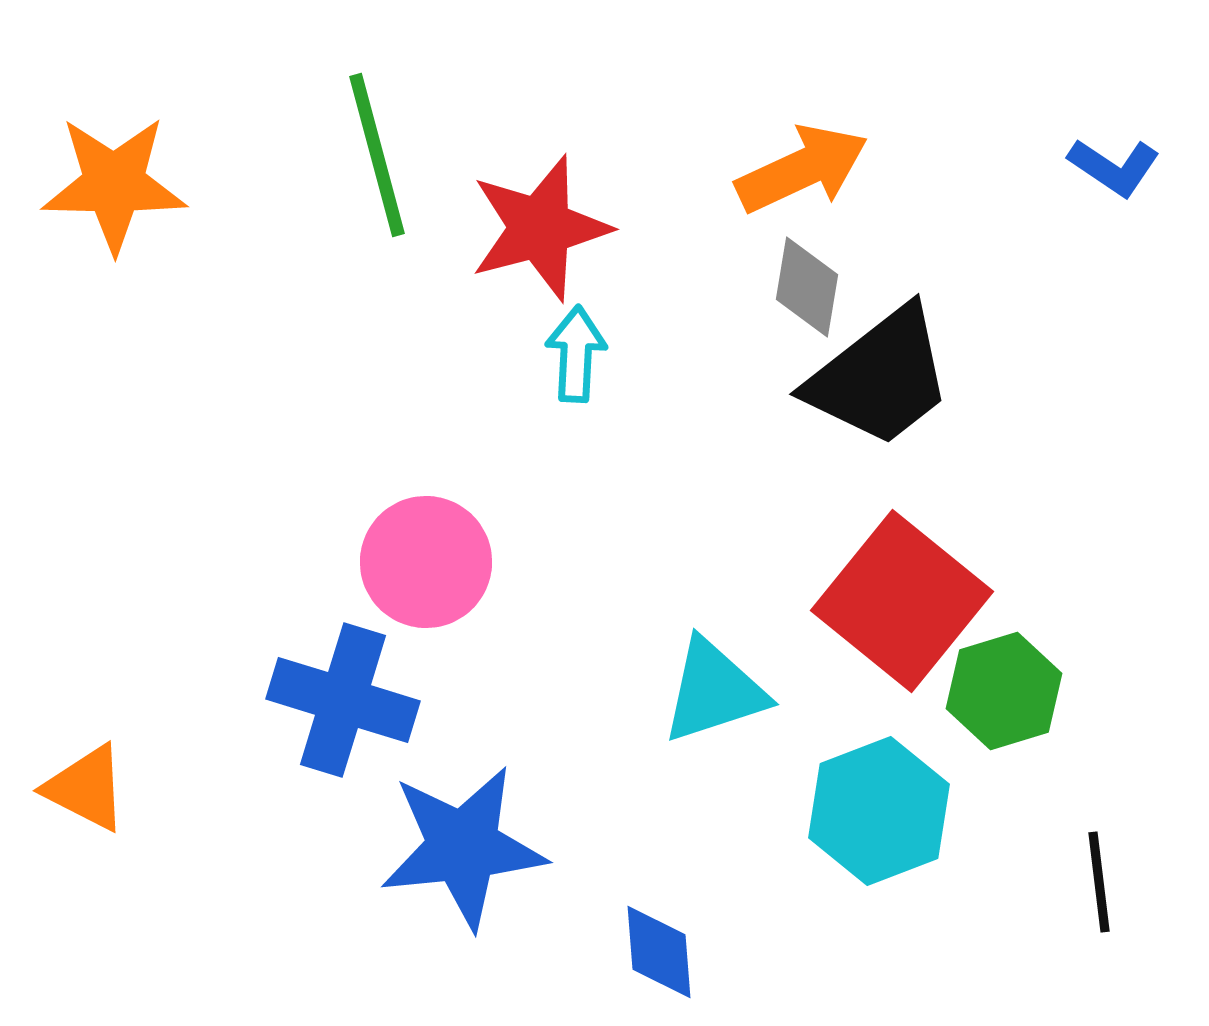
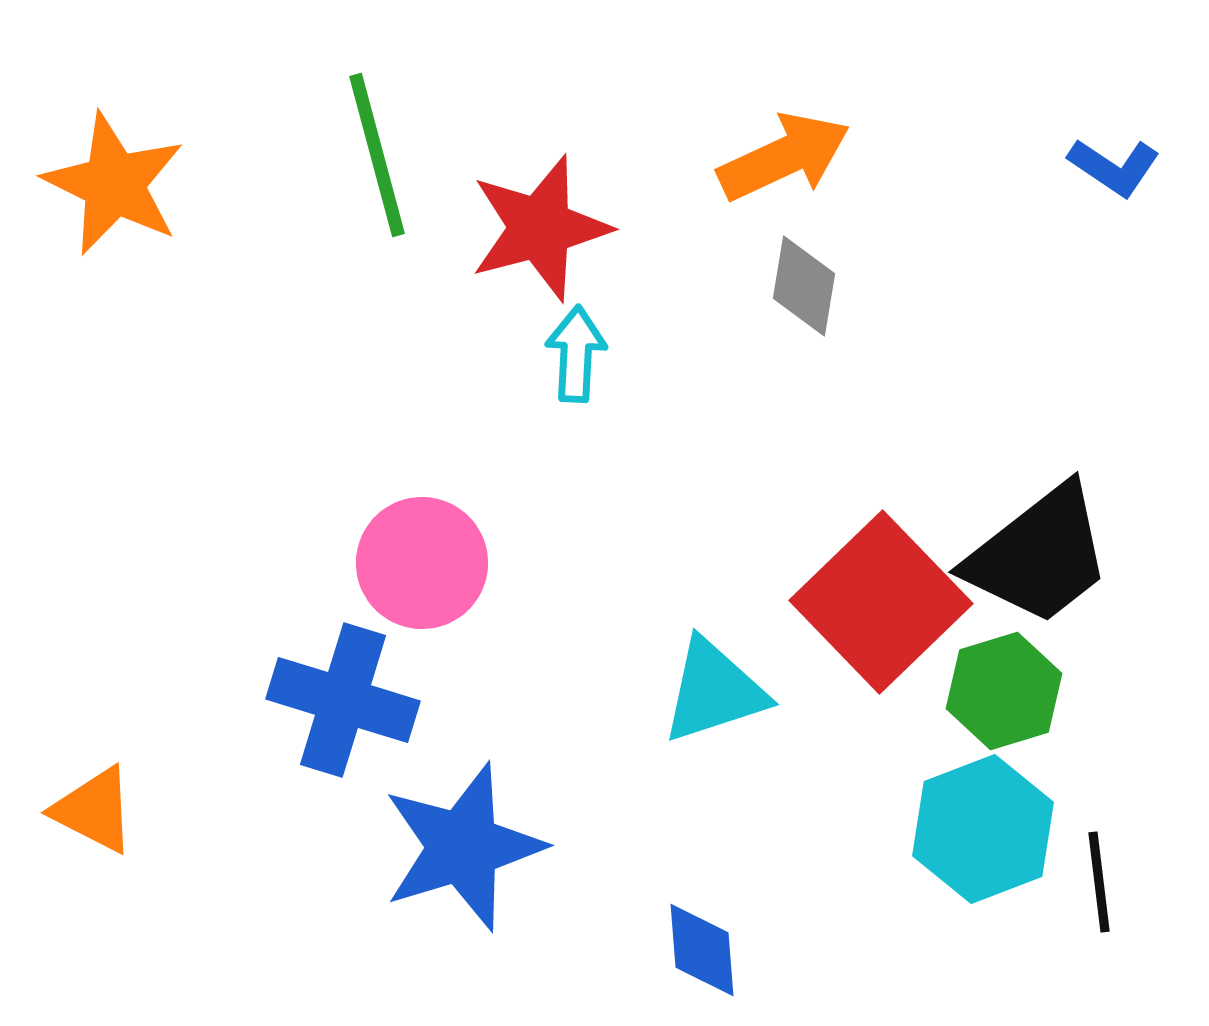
orange arrow: moved 18 px left, 12 px up
orange star: rotated 25 degrees clockwise
gray diamond: moved 3 px left, 1 px up
black trapezoid: moved 159 px right, 178 px down
pink circle: moved 4 px left, 1 px down
red square: moved 21 px left, 1 px down; rotated 7 degrees clockwise
orange triangle: moved 8 px right, 22 px down
cyan hexagon: moved 104 px right, 18 px down
blue star: rotated 11 degrees counterclockwise
blue diamond: moved 43 px right, 2 px up
